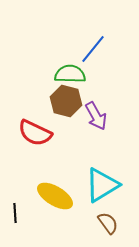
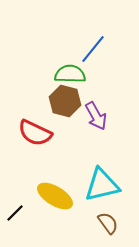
brown hexagon: moved 1 px left
cyan triangle: rotated 18 degrees clockwise
black line: rotated 48 degrees clockwise
